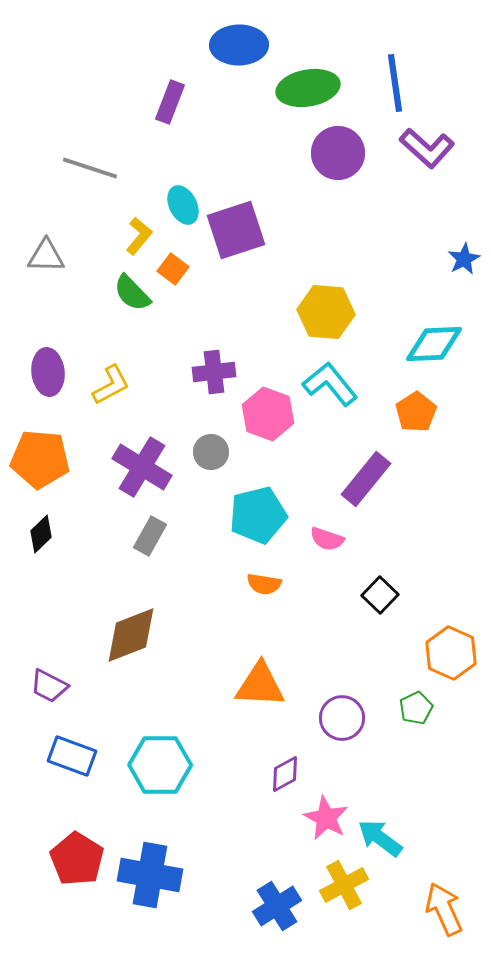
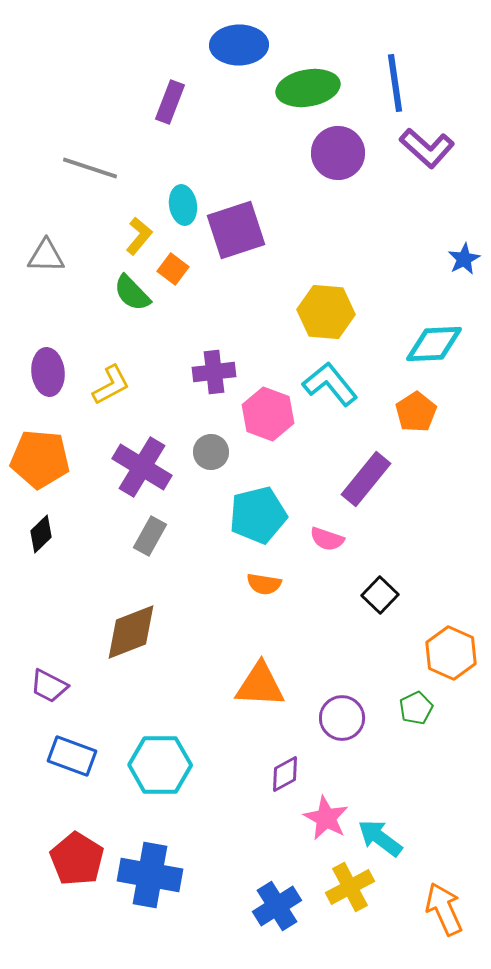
cyan ellipse at (183, 205): rotated 18 degrees clockwise
brown diamond at (131, 635): moved 3 px up
yellow cross at (344, 885): moved 6 px right, 2 px down
